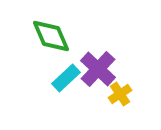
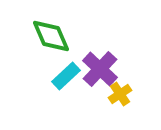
purple cross: moved 2 px right
cyan rectangle: moved 2 px up
